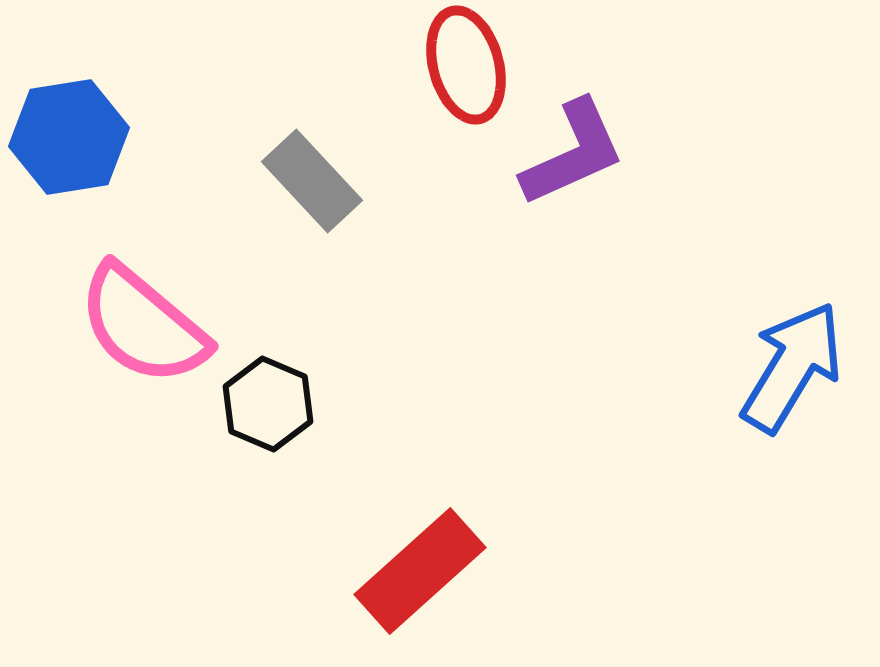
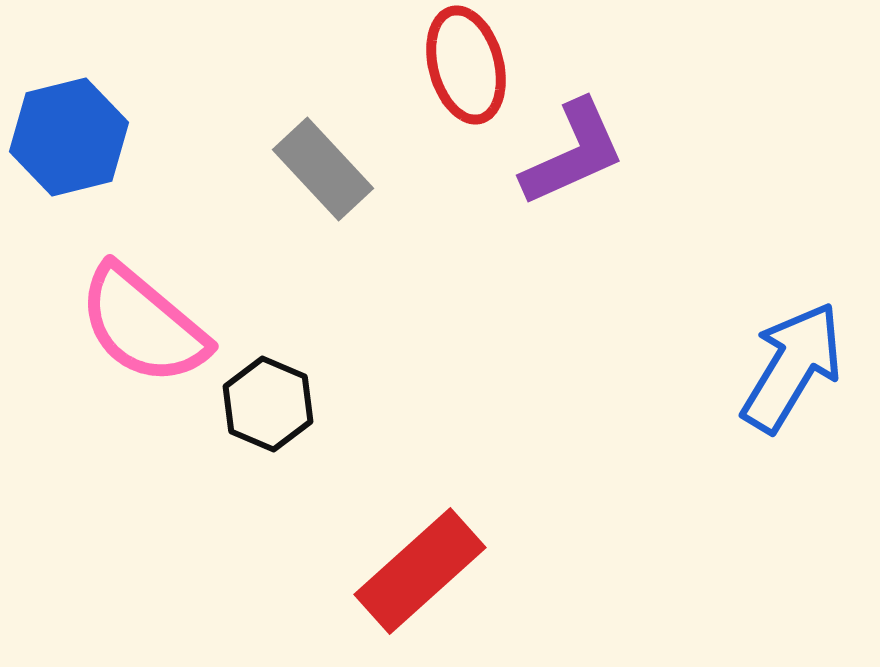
blue hexagon: rotated 5 degrees counterclockwise
gray rectangle: moved 11 px right, 12 px up
